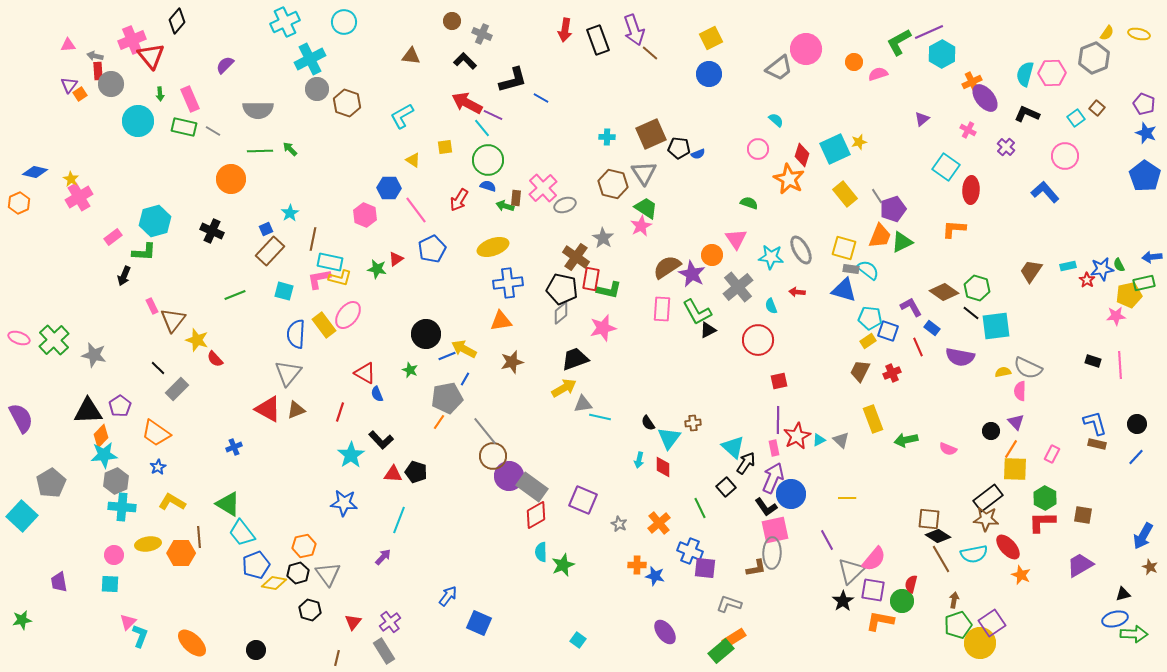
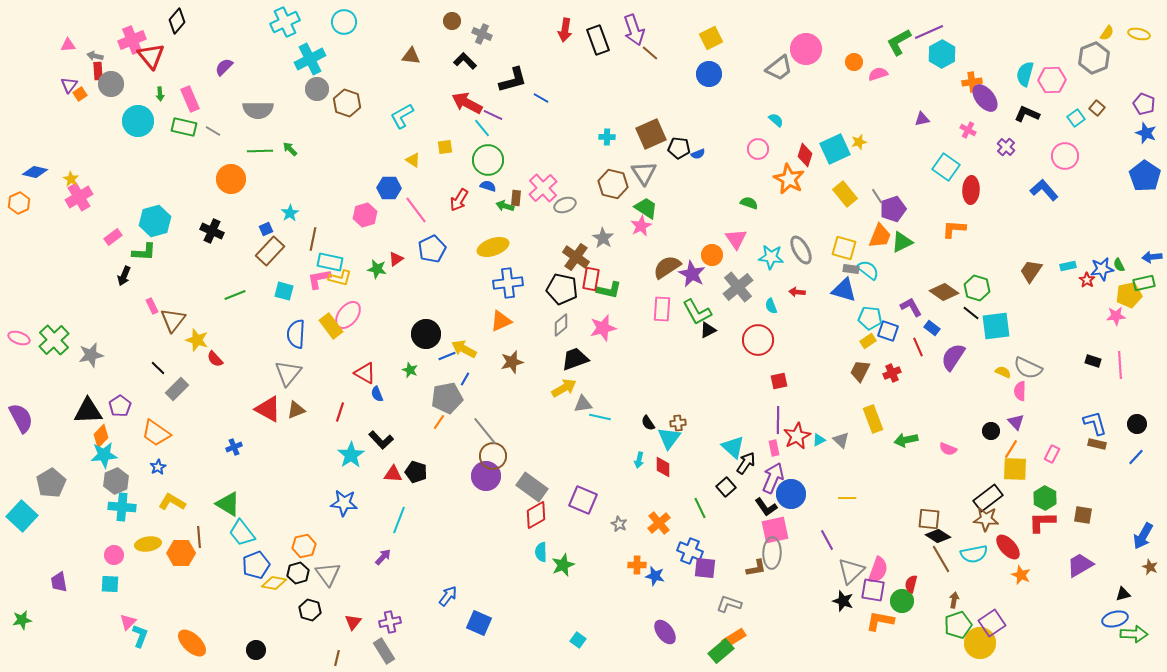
purple semicircle at (225, 65): moved 1 px left, 2 px down
pink hexagon at (1052, 73): moved 7 px down
orange cross at (972, 82): rotated 18 degrees clockwise
purple triangle at (922, 119): rotated 28 degrees clockwise
red diamond at (802, 155): moved 3 px right
blue L-shape at (1045, 192): moved 1 px left, 2 px up
pink hexagon at (365, 215): rotated 20 degrees clockwise
gray diamond at (561, 313): moved 12 px down
orange triangle at (501, 321): rotated 15 degrees counterclockwise
yellow rectangle at (324, 325): moved 7 px right, 1 px down
gray star at (94, 355): moved 3 px left; rotated 25 degrees counterclockwise
purple semicircle at (960, 357): moved 7 px left; rotated 112 degrees clockwise
yellow semicircle at (1003, 372): rotated 35 degrees clockwise
brown cross at (693, 423): moved 15 px left
purple circle at (509, 476): moved 23 px left
pink semicircle at (874, 559): moved 4 px right, 11 px down; rotated 20 degrees counterclockwise
black star at (843, 601): rotated 20 degrees counterclockwise
purple cross at (390, 622): rotated 25 degrees clockwise
